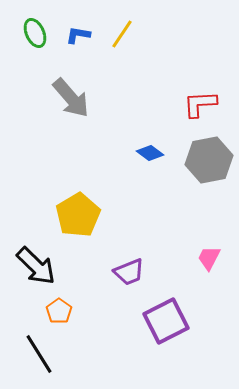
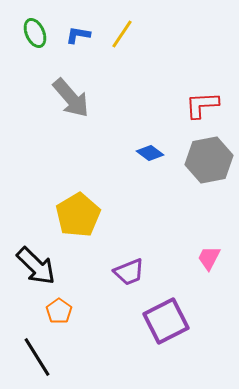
red L-shape: moved 2 px right, 1 px down
black line: moved 2 px left, 3 px down
